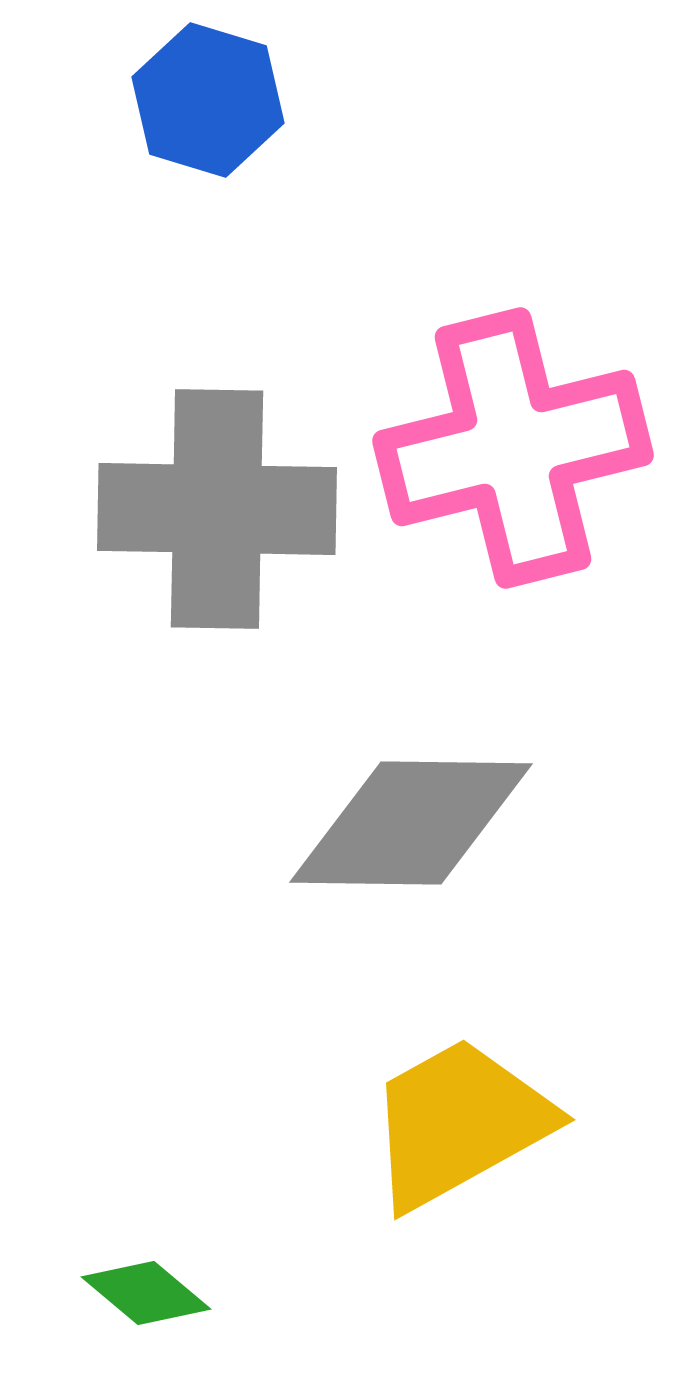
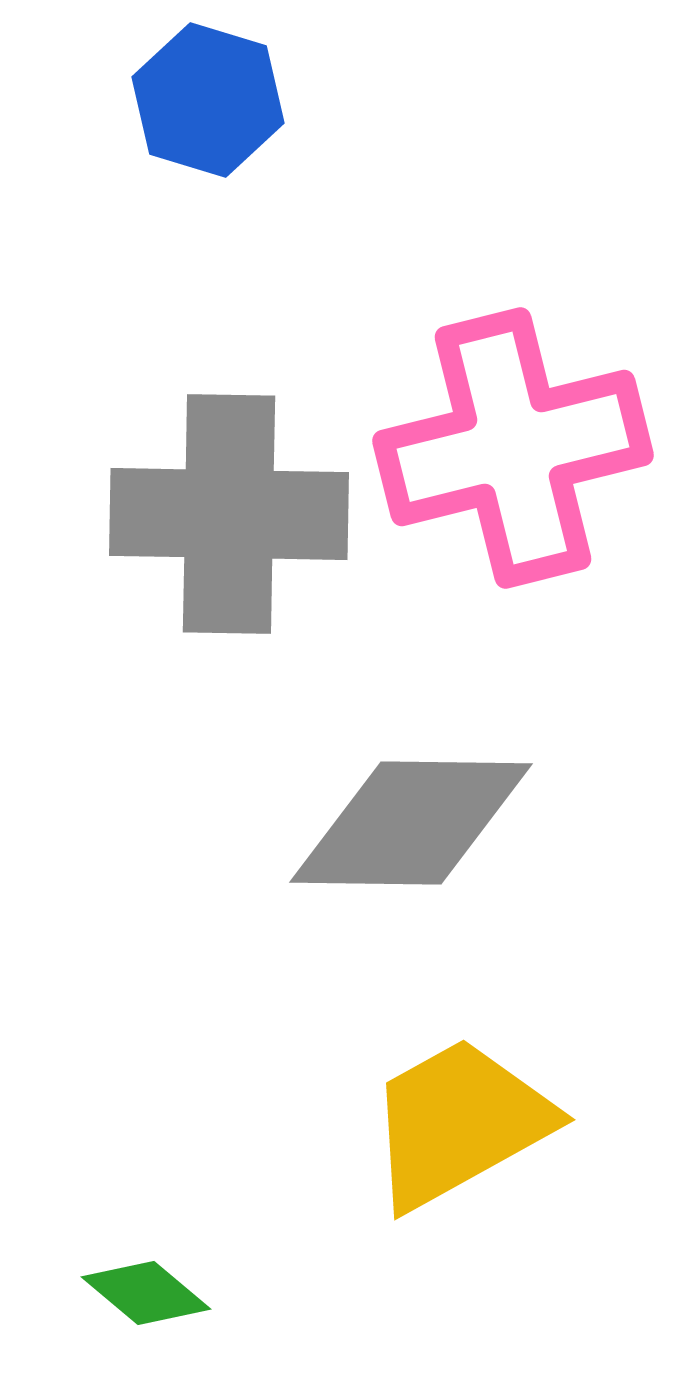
gray cross: moved 12 px right, 5 px down
